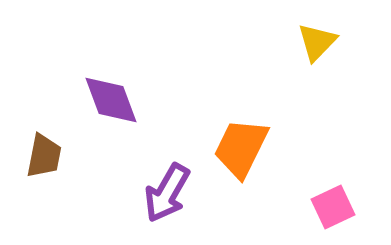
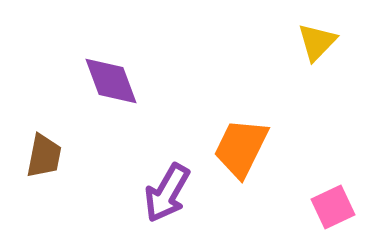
purple diamond: moved 19 px up
